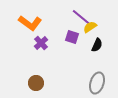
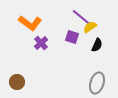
brown circle: moved 19 px left, 1 px up
